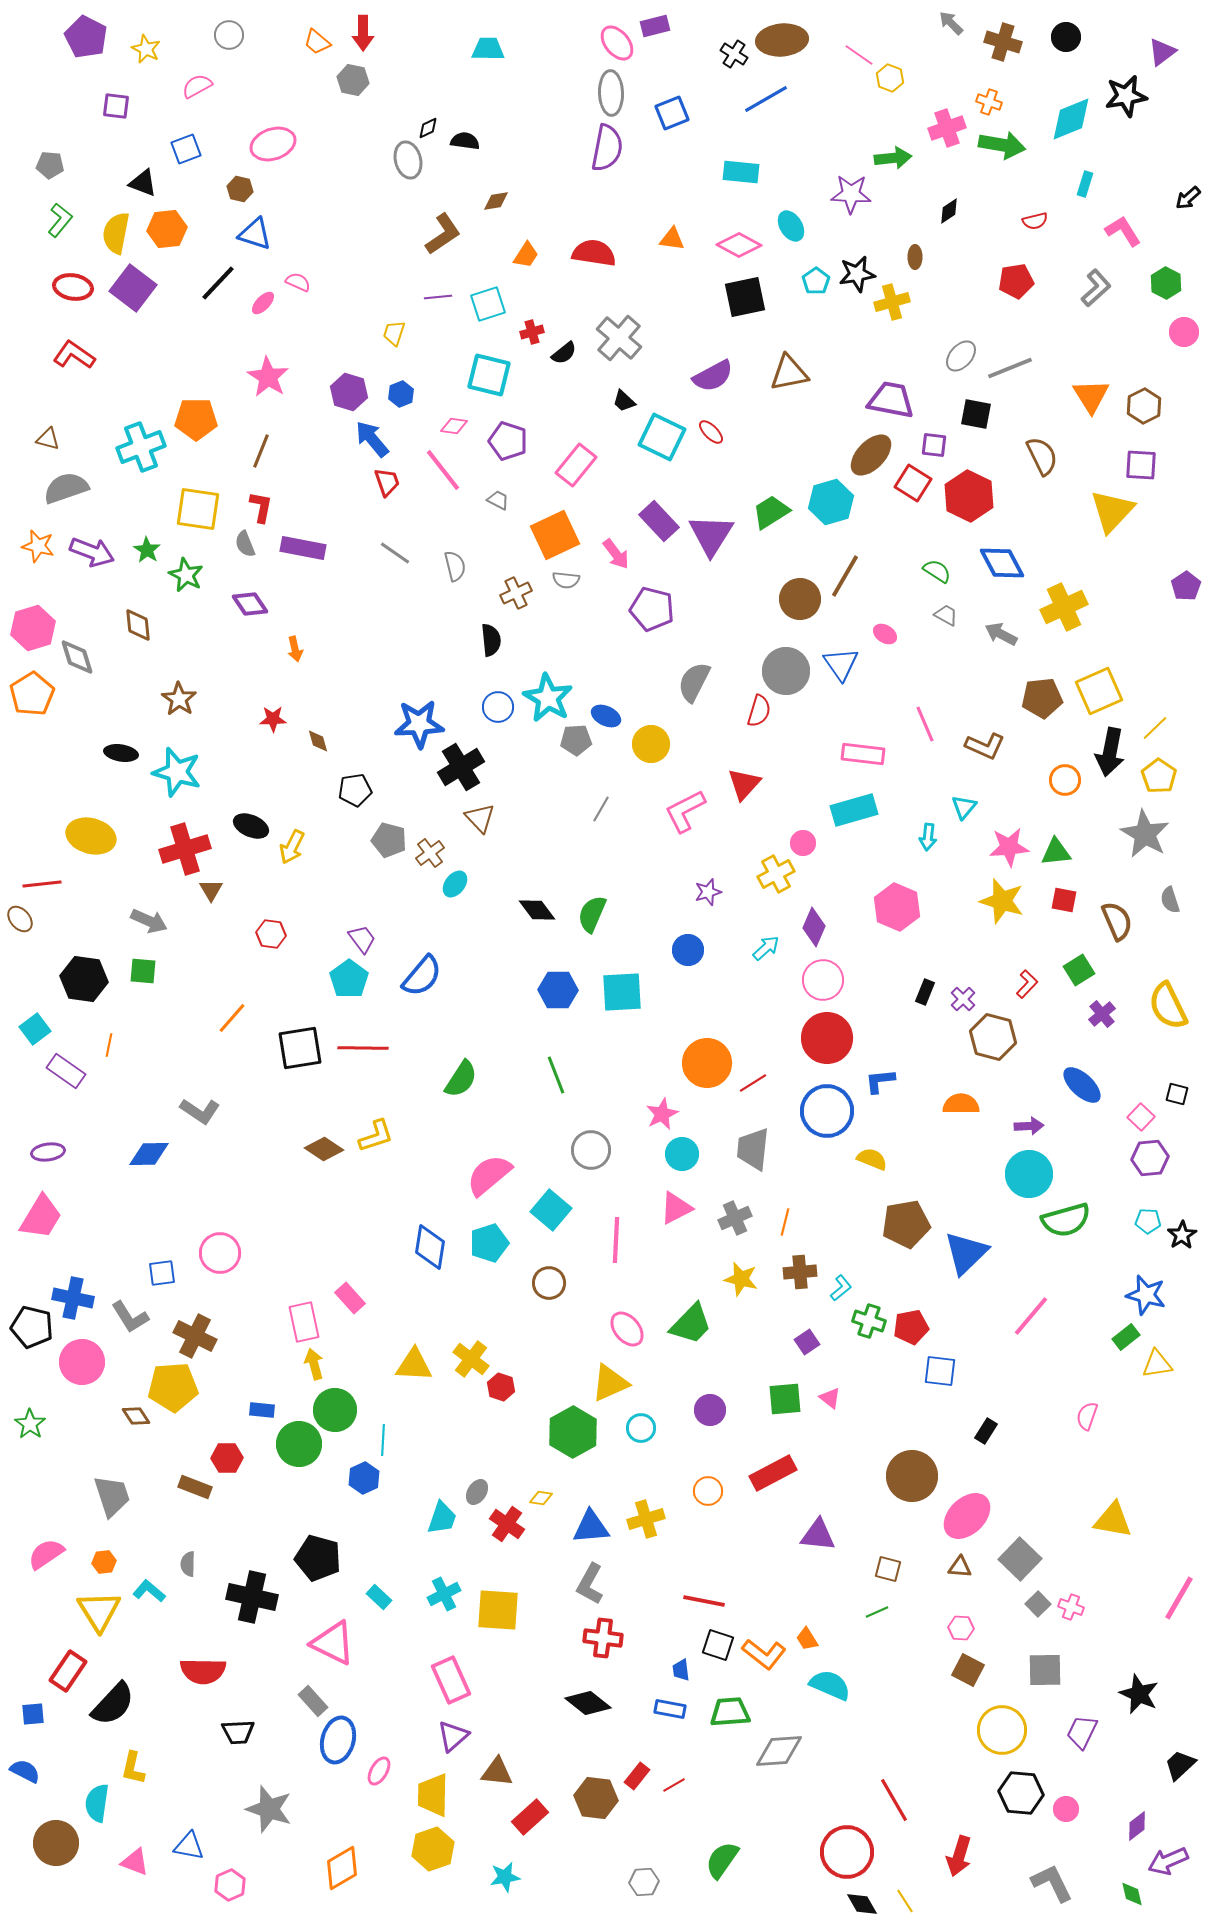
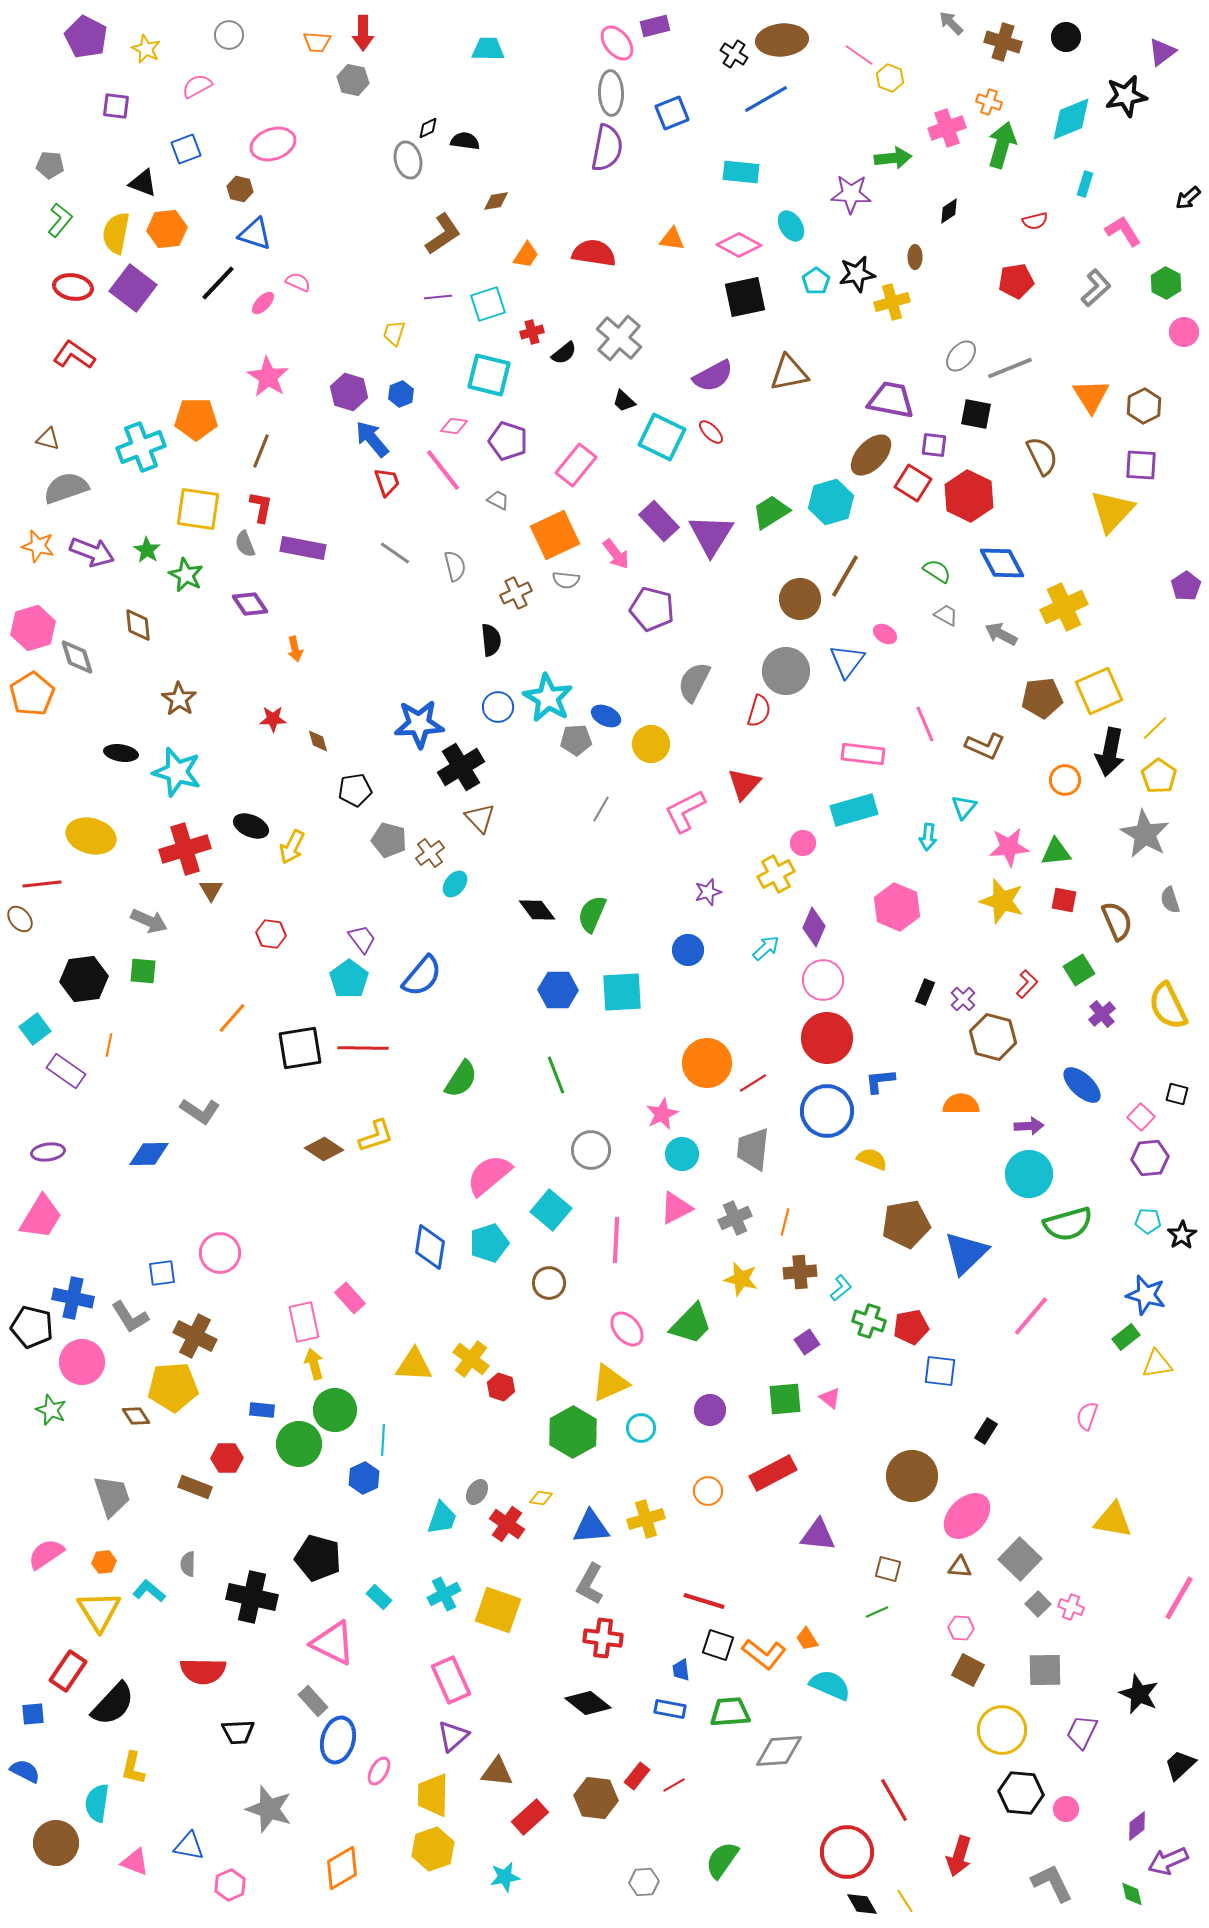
orange trapezoid at (317, 42): rotated 36 degrees counterclockwise
green arrow at (1002, 145): rotated 84 degrees counterclockwise
blue triangle at (841, 664): moved 6 px right, 3 px up; rotated 12 degrees clockwise
black hexagon at (84, 979): rotated 15 degrees counterclockwise
green semicircle at (1066, 1220): moved 2 px right, 4 px down
green star at (30, 1424): moved 21 px right, 14 px up; rotated 12 degrees counterclockwise
red line at (704, 1601): rotated 6 degrees clockwise
yellow square at (498, 1610): rotated 15 degrees clockwise
